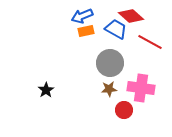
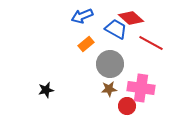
red diamond: moved 2 px down
orange rectangle: moved 13 px down; rotated 28 degrees counterclockwise
red line: moved 1 px right, 1 px down
gray circle: moved 1 px down
black star: rotated 21 degrees clockwise
red circle: moved 3 px right, 4 px up
